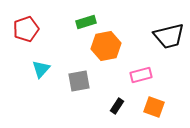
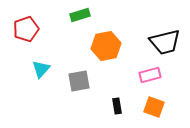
green rectangle: moved 6 px left, 7 px up
black trapezoid: moved 4 px left, 6 px down
pink rectangle: moved 9 px right
black rectangle: rotated 42 degrees counterclockwise
